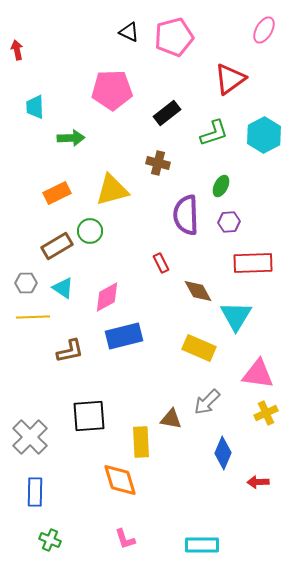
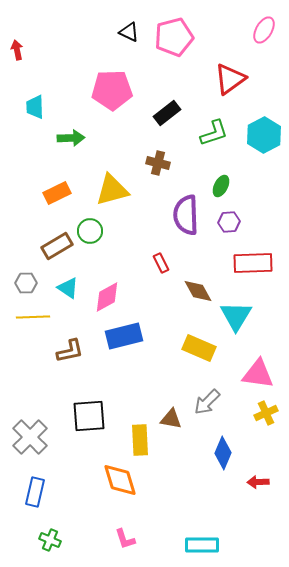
cyan triangle at (63, 288): moved 5 px right
yellow rectangle at (141, 442): moved 1 px left, 2 px up
blue rectangle at (35, 492): rotated 12 degrees clockwise
